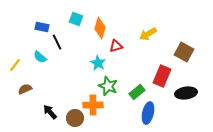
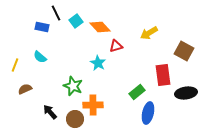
cyan square: moved 2 px down; rotated 32 degrees clockwise
orange diamond: moved 1 px up; rotated 60 degrees counterclockwise
yellow arrow: moved 1 px right, 1 px up
black line: moved 1 px left, 29 px up
brown square: moved 1 px up
yellow line: rotated 16 degrees counterclockwise
red rectangle: moved 1 px right, 1 px up; rotated 30 degrees counterclockwise
green star: moved 35 px left
brown circle: moved 1 px down
